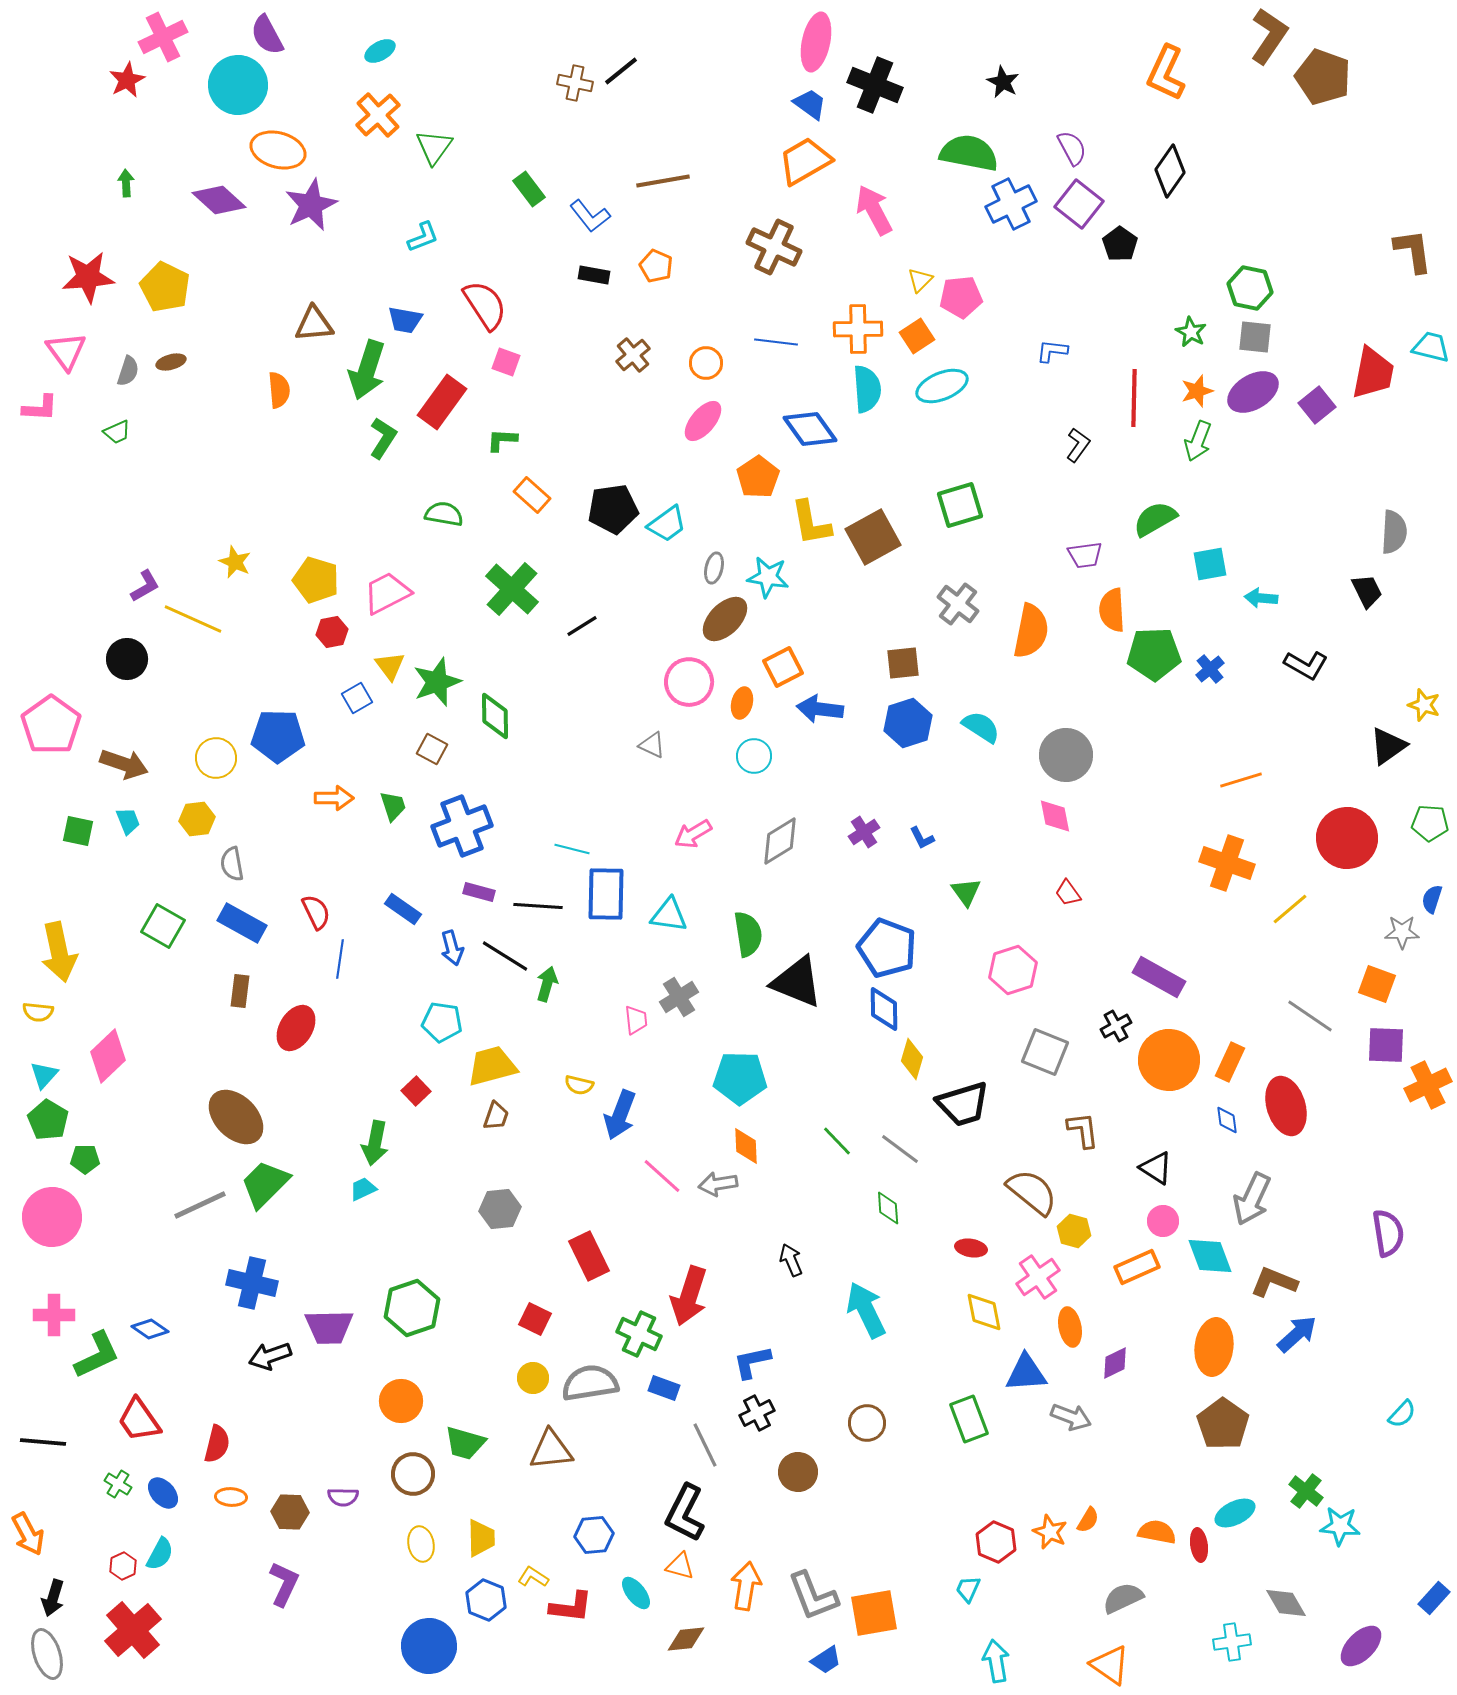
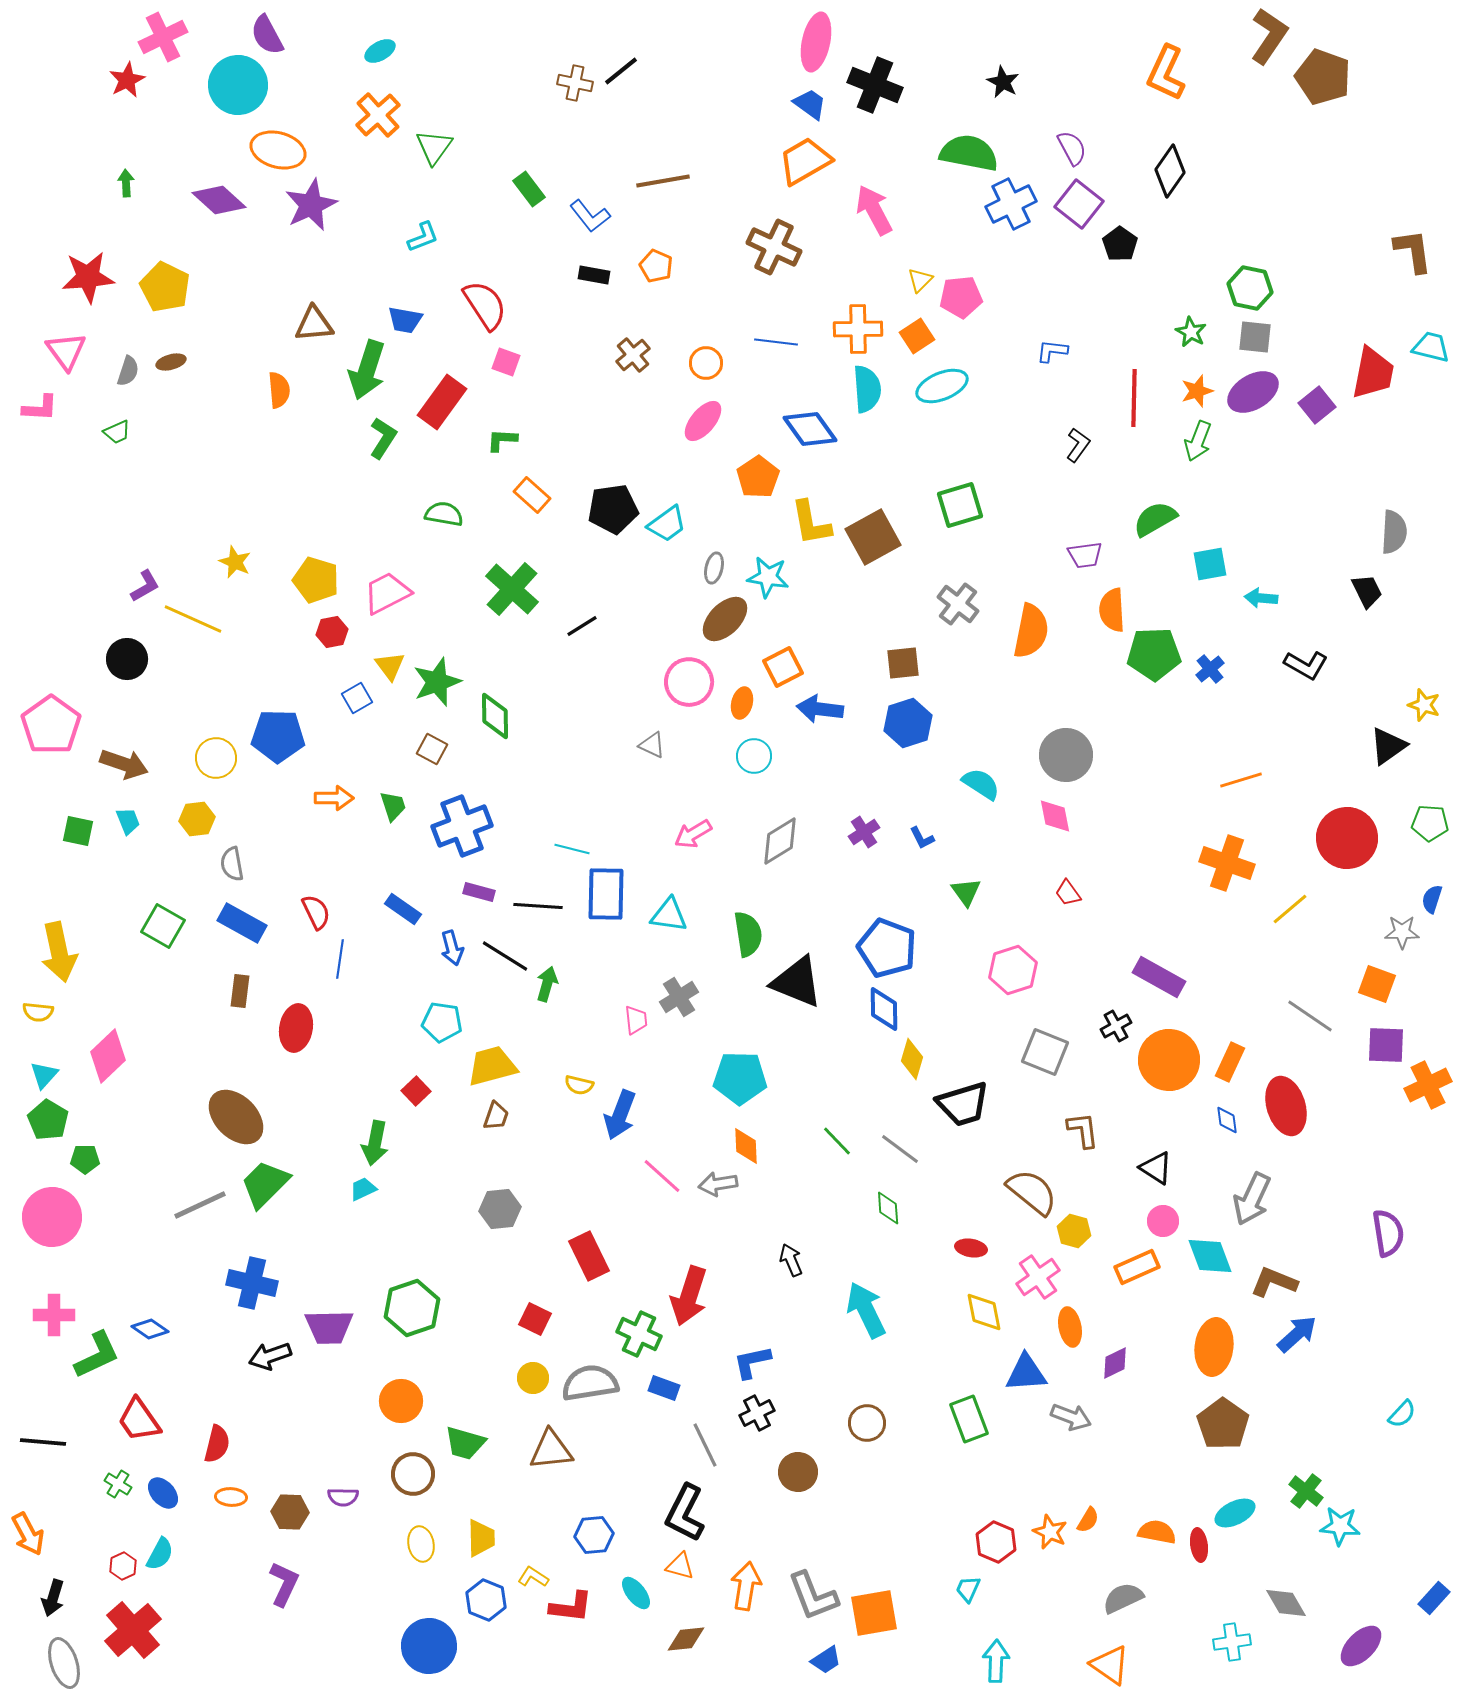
cyan semicircle at (981, 727): moved 57 px down
red ellipse at (296, 1028): rotated 21 degrees counterclockwise
gray ellipse at (47, 1654): moved 17 px right, 9 px down
cyan arrow at (996, 1661): rotated 12 degrees clockwise
